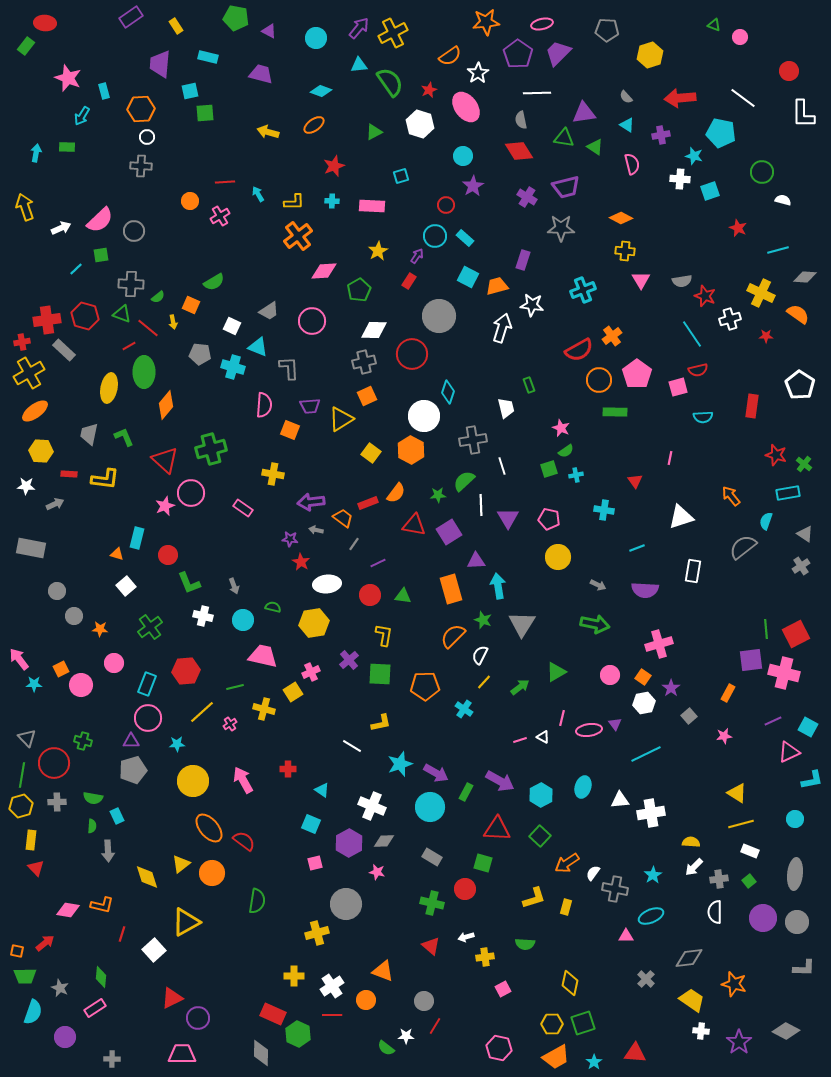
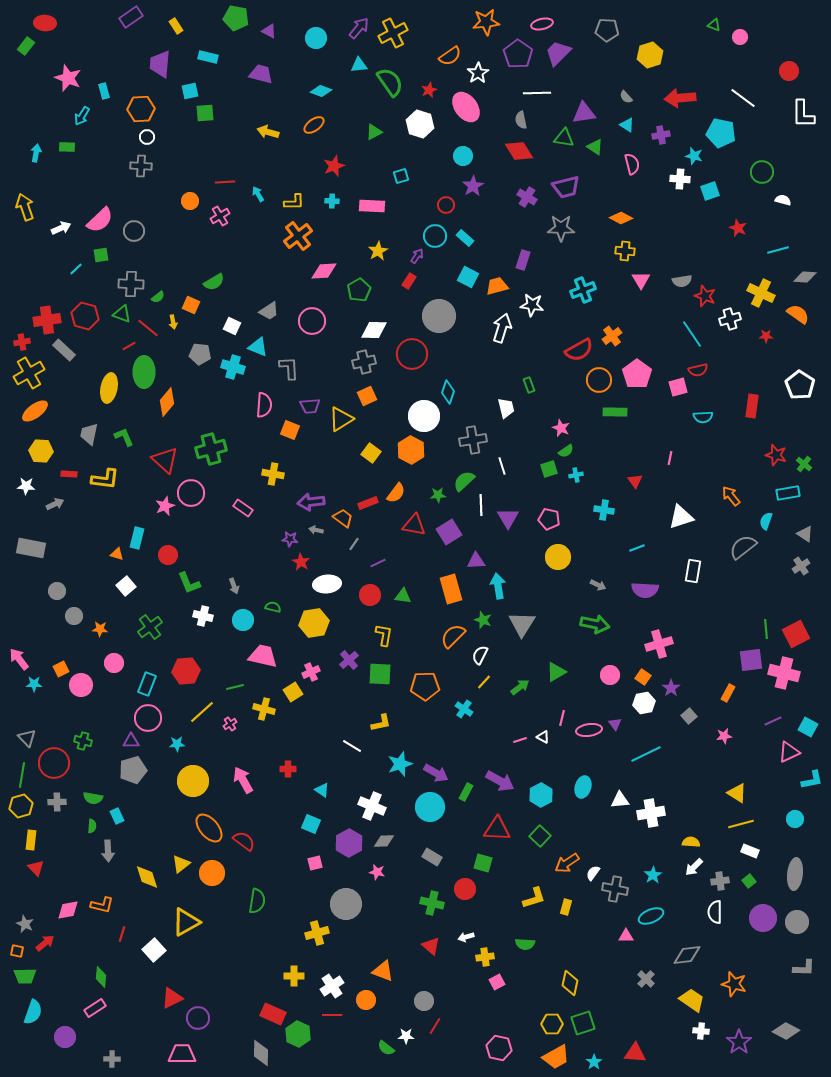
orange diamond at (166, 405): moved 1 px right, 3 px up
gray cross at (719, 879): moved 1 px right, 2 px down
pink diamond at (68, 910): rotated 20 degrees counterclockwise
gray diamond at (689, 958): moved 2 px left, 3 px up
gray star at (60, 988): moved 35 px left, 64 px up
pink square at (503, 989): moved 6 px left, 7 px up
